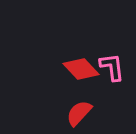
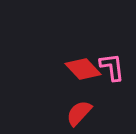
red diamond: moved 2 px right
